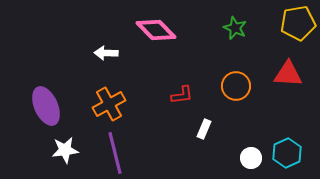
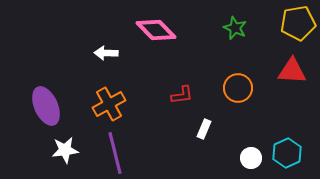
red triangle: moved 4 px right, 3 px up
orange circle: moved 2 px right, 2 px down
